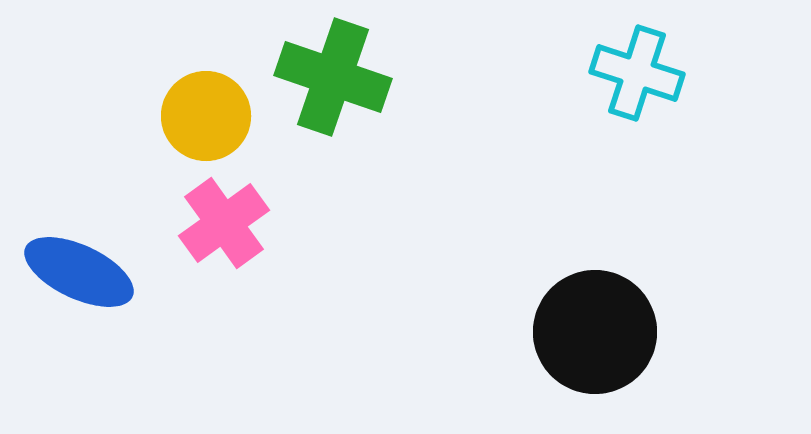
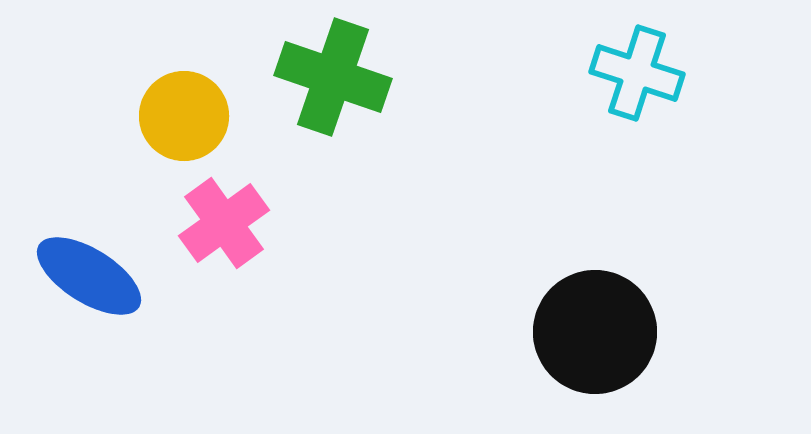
yellow circle: moved 22 px left
blue ellipse: moved 10 px right, 4 px down; rotated 7 degrees clockwise
